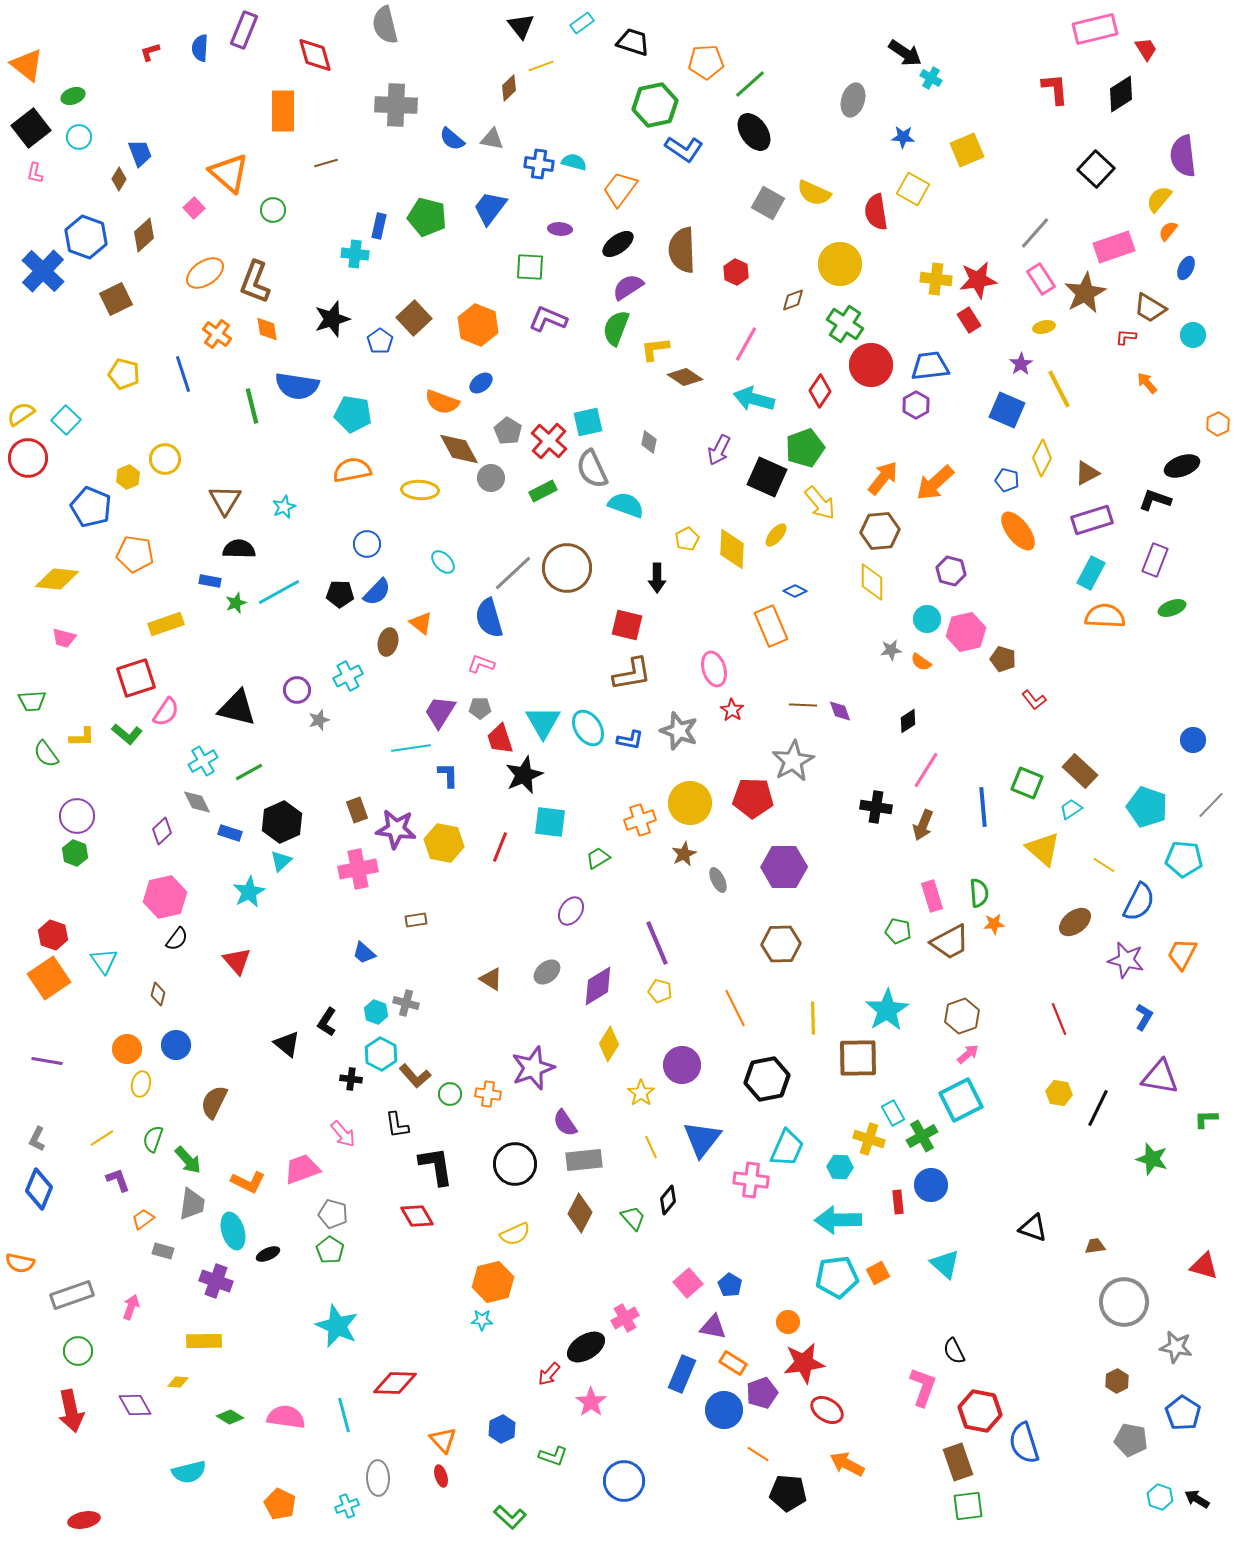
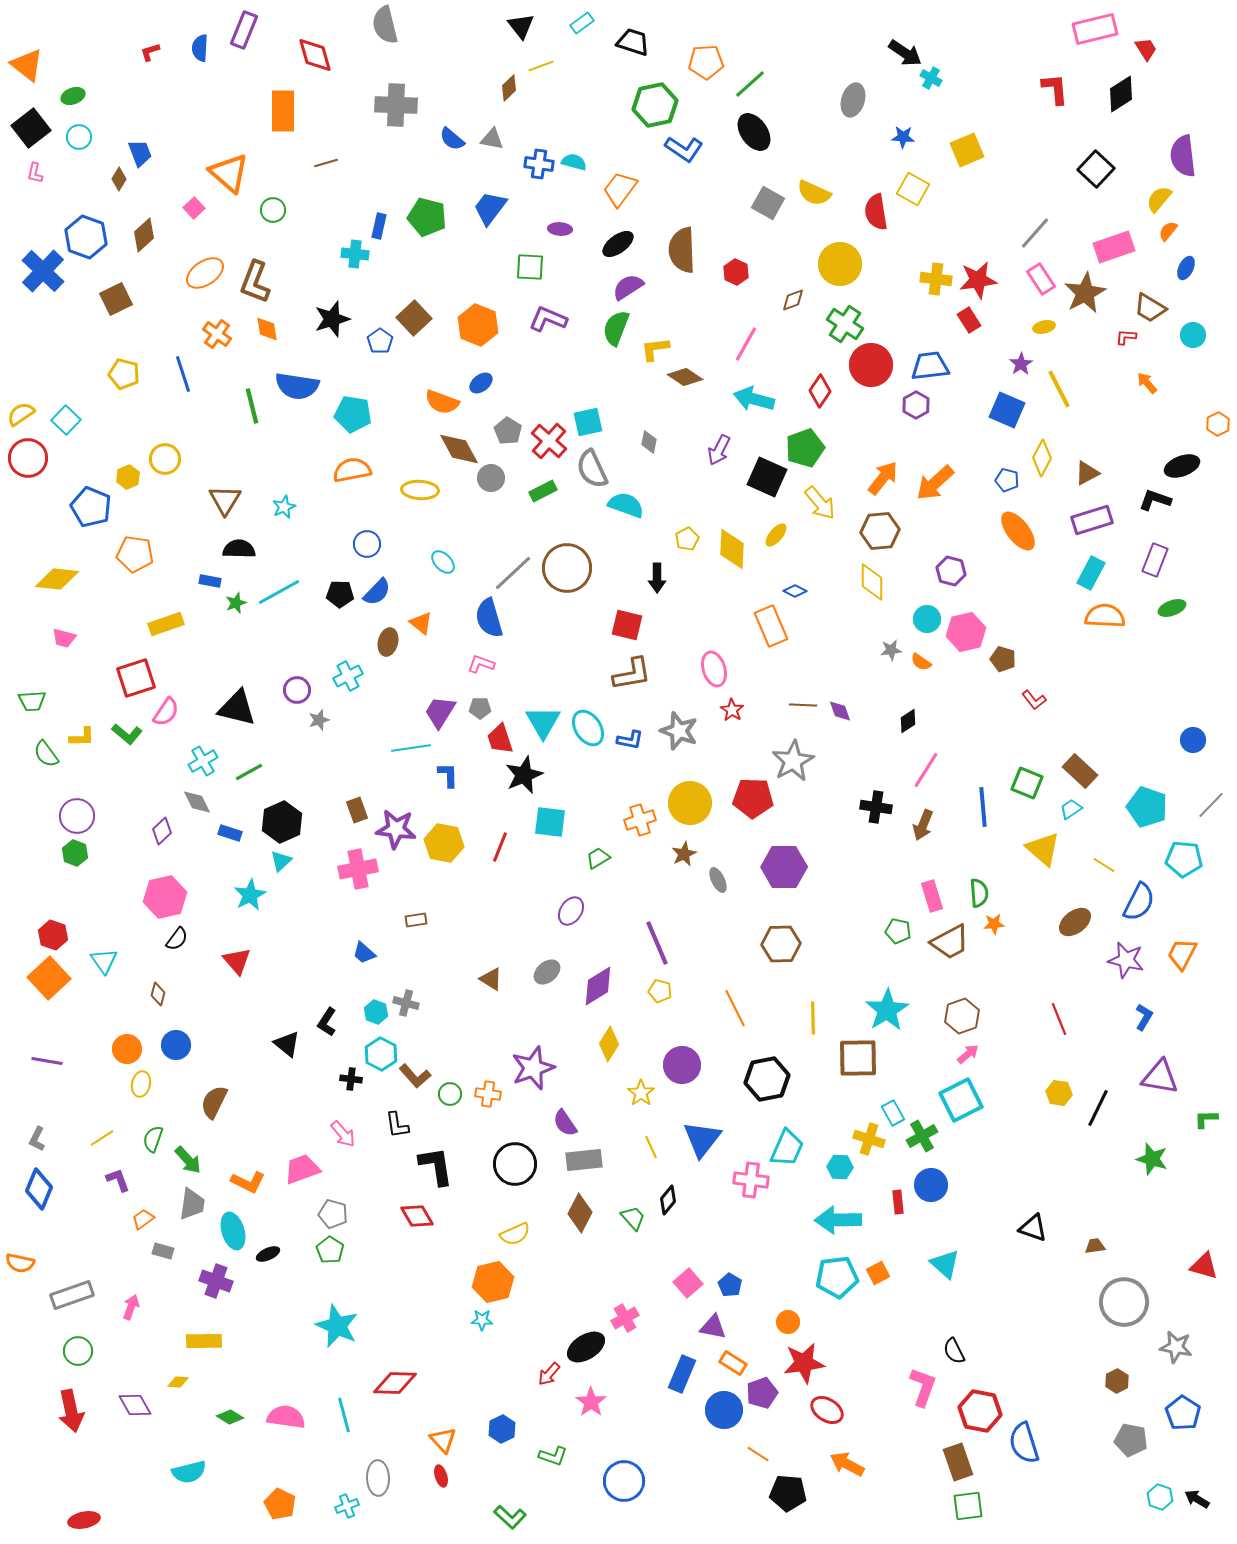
cyan star at (249, 892): moved 1 px right, 3 px down
orange square at (49, 978): rotated 9 degrees counterclockwise
